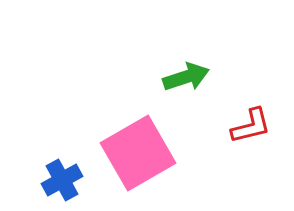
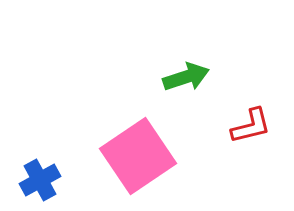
pink square: moved 3 px down; rotated 4 degrees counterclockwise
blue cross: moved 22 px left
